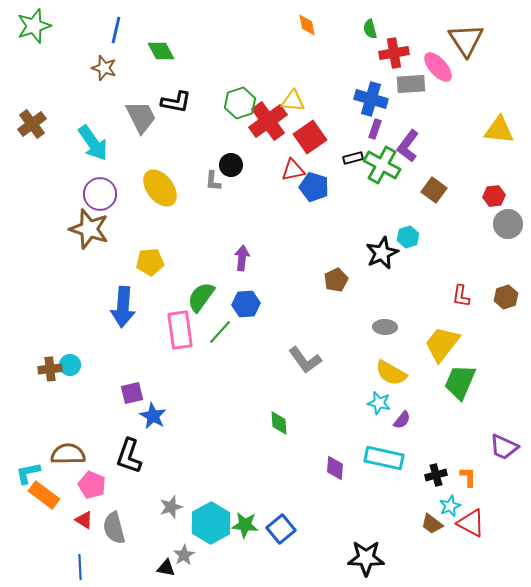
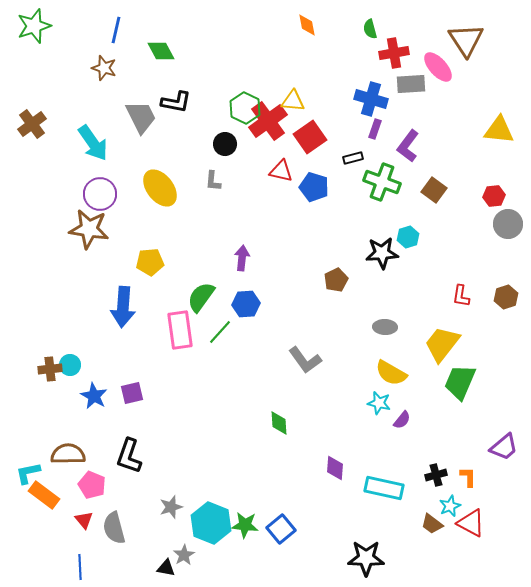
green hexagon at (240, 103): moved 5 px right, 5 px down; rotated 16 degrees counterclockwise
black circle at (231, 165): moved 6 px left, 21 px up
green cross at (382, 165): moved 17 px down; rotated 9 degrees counterclockwise
red triangle at (293, 170): moved 12 px left, 1 px down; rotated 25 degrees clockwise
brown star at (89, 229): rotated 9 degrees counterclockwise
black star at (382, 253): rotated 20 degrees clockwise
blue star at (153, 416): moved 59 px left, 20 px up
purple trapezoid at (504, 447): rotated 64 degrees counterclockwise
cyan rectangle at (384, 458): moved 30 px down
red triangle at (84, 520): rotated 18 degrees clockwise
cyan hexagon at (211, 523): rotated 9 degrees counterclockwise
